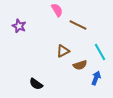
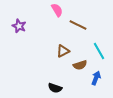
cyan line: moved 1 px left, 1 px up
black semicircle: moved 19 px right, 4 px down; rotated 16 degrees counterclockwise
